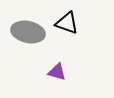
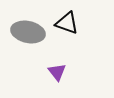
purple triangle: rotated 36 degrees clockwise
